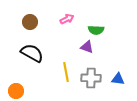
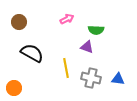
brown circle: moved 11 px left
yellow line: moved 4 px up
gray cross: rotated 12 degrees clockwise
orange circle: moved 2 px left, 3 px up
